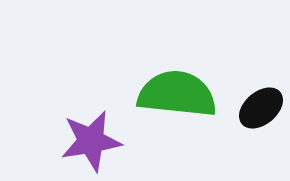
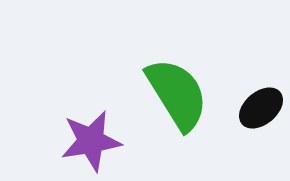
green semicircle: rotated 52 degrees clockwise
